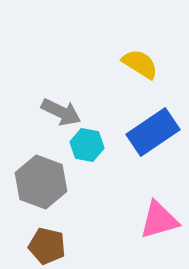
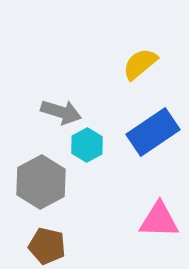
yellow semicircle: rotated 72 degrees counterclockwise
gray arrow: rotated 9 degrees counterclockwise
cyan hexagon: rotated 20 degrees clockwise
gray hexagon: rotated 12 degrees clockwise
pink triangle: rotated 18 degrees clockwise
